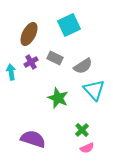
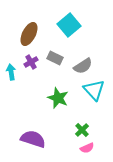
cyan square: rotated 15 degrees counterclockwise
